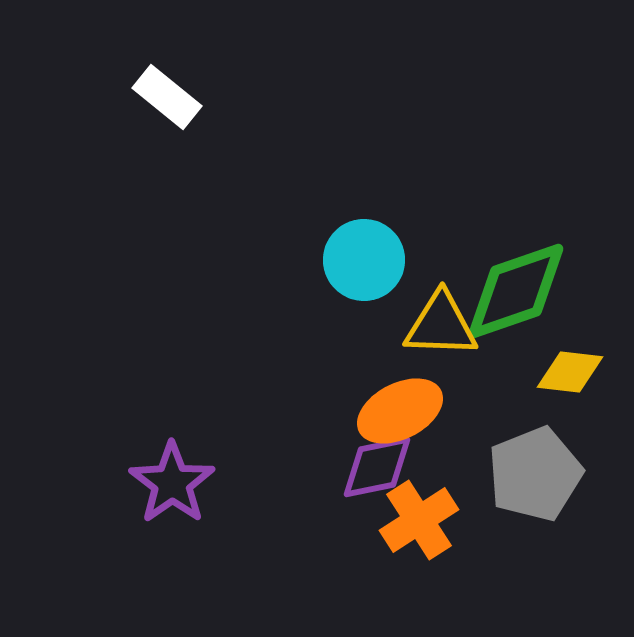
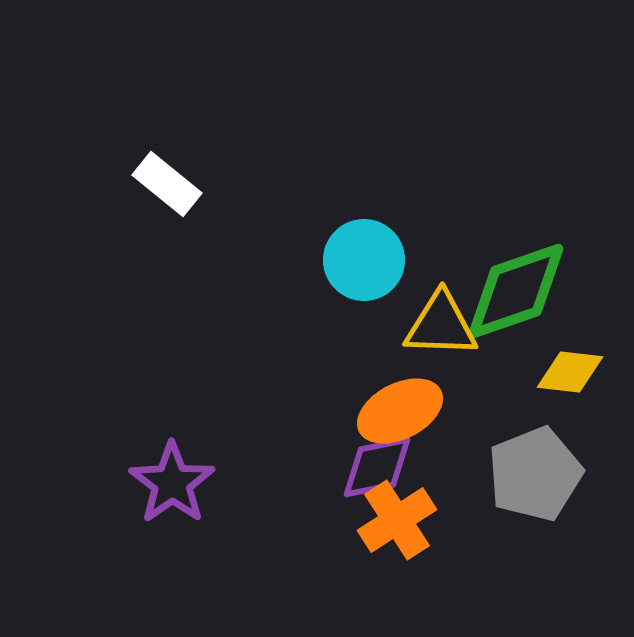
white rectangle: moved 87 px down
orange cross: moved 22 px left
